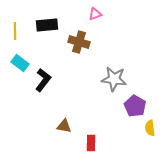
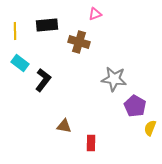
yellow semicircle: rotated 28 degrees clockwise
